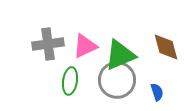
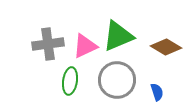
brown diamond: rotated 44 degrees counterclockwise
green triangle: moved 2 px left, 19 px up
